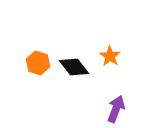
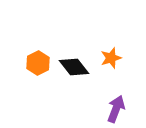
orange star: moved 1 px right, 2 px down; rotated 20 degrees clockwise
orange hexagon: rotated 15 degrees clockwise
